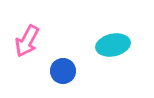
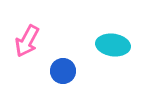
cyan ellipse: rotated 20 degrees clockwise
